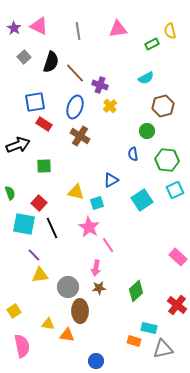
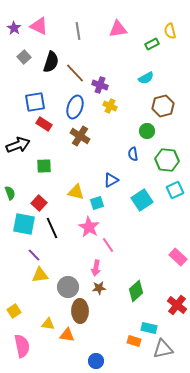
yellow cross at (110, 106): rotated 24 degrees counterclockwise
